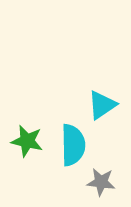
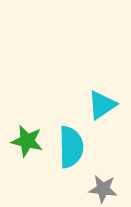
cyan semicircle: moved 2 px left, 2 px down
gray star: moved 2 px right, 7 px down
